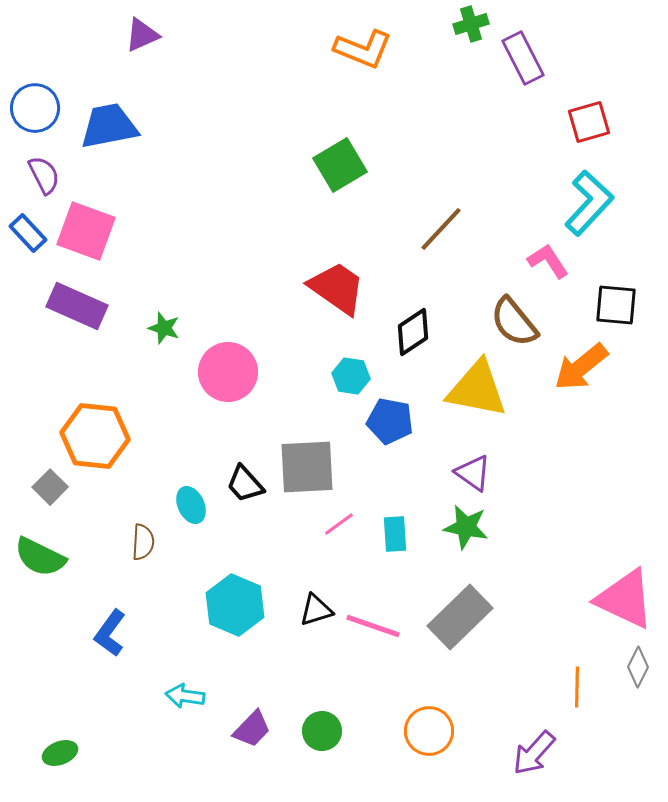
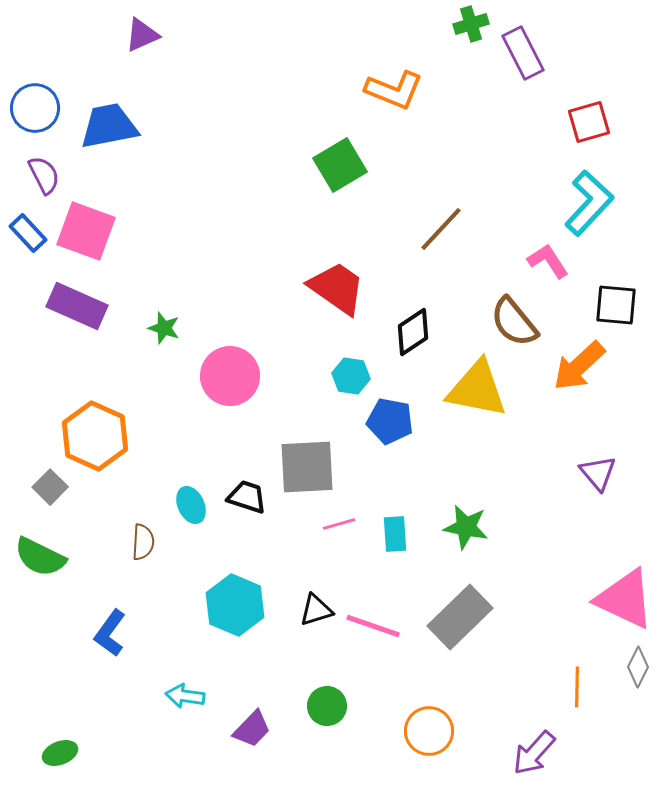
orange L-shape at (363, 49): moved 31 px right, 41 px down
purple rectangle at (523, 58): moved 5 px up
orange arrow at (581, 367): moved 2 px left, 1 px up; rotated 4 degrees counterclockwise
pink circle at (228, 372): moved 2 px right, 4 px down
orange hexagon at (95, 436): rotated 18 degrees clockwise
purple triangle at (473, 473): moved 125 px right; rotated 15 degrees clockwise
black trapezoid at (245, 484): moved 2 px right, 13 px down; rotated 150 degrees clockwise
pink line at (339, 524): rotated 20 degrees clockwise
green circle at (322, 731): moved 5 px right, 25 px up
